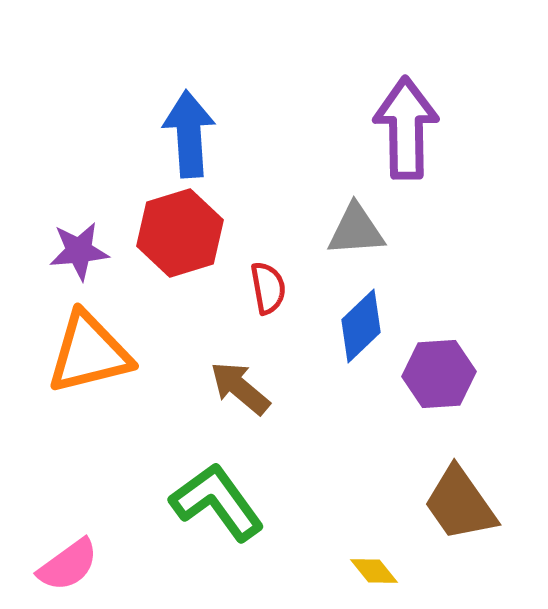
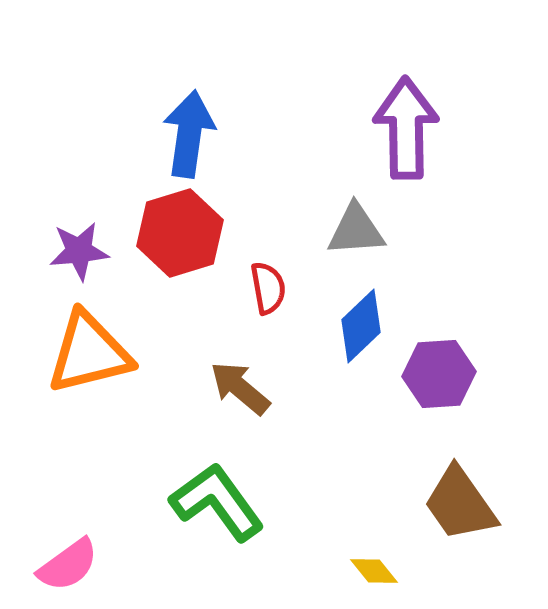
blue arrow: rotated 12 degrees clockwise
